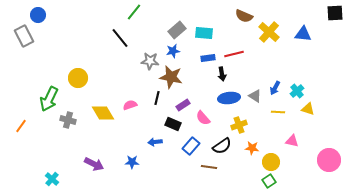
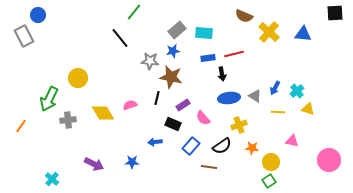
gray cross at (68, 120): rotated 21 degrees counterclockwise
